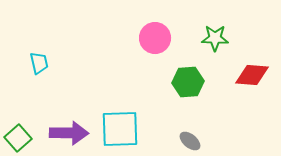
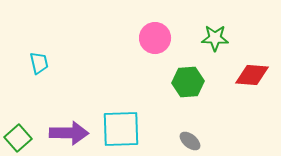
cyan square: moved 1 px right
